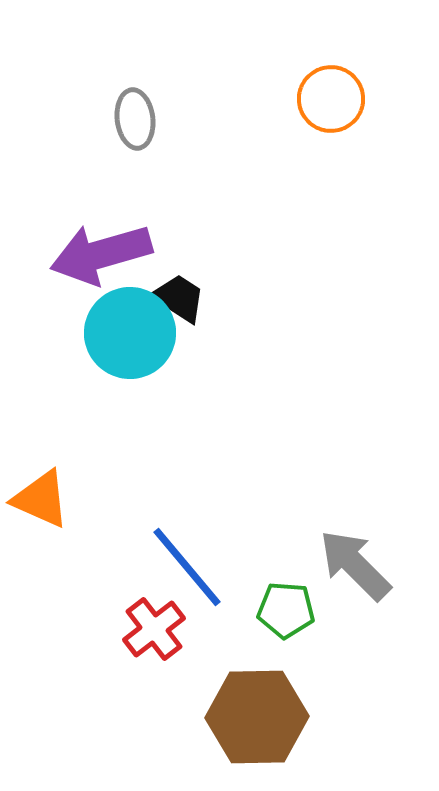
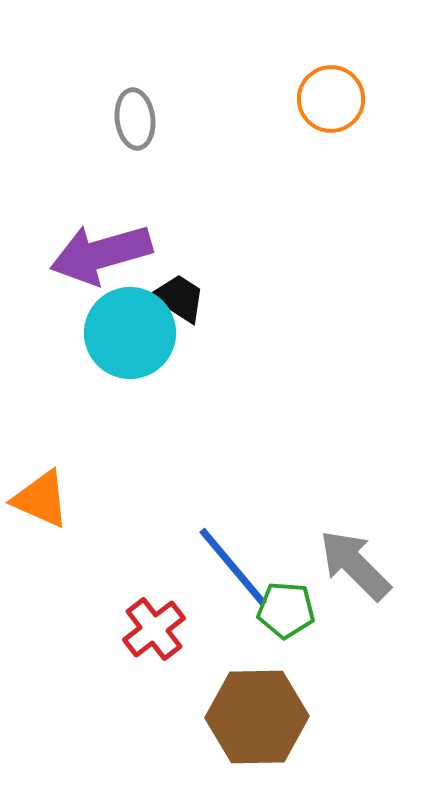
blue line: moved 46 px right
